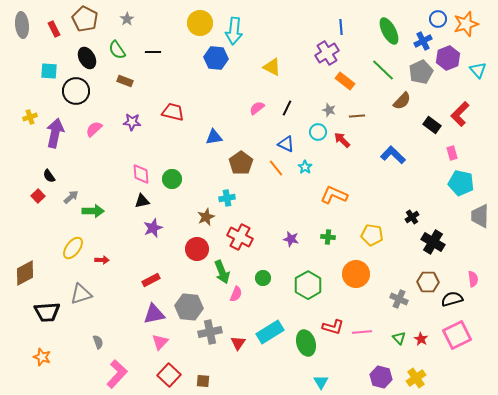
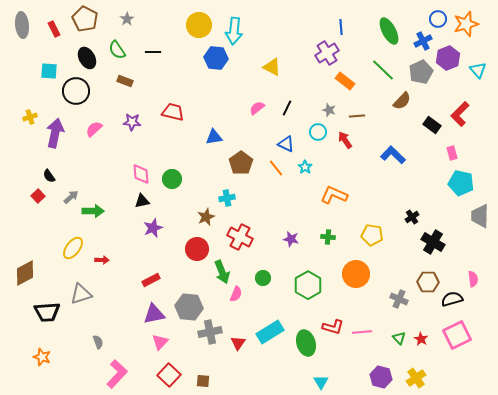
yellow circle at (200, 23): moved 1 px left, 2 px down
red arrow at (342, 140): moved 3 px right; rotated 12 degrees clockwise
